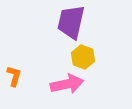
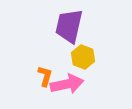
purple trapezoid: moved 2 px left, 4 px down
orange L-shape: moved 31 px right
